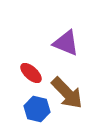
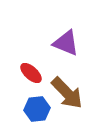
blue hexagon: rotated 20 degrees counterclockwise
